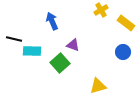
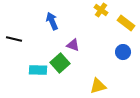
yellow cross: rotated 24 degrees counterclockwise
cyan rectangle: moved 6 px right, 19 px down
